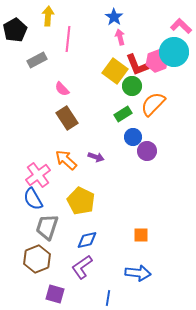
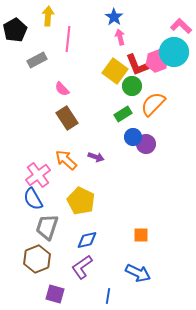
purple circle: moved 1 px left, 7 px up
blue arrow: rotated 20 degrees clockwise
blue line: moved 2 px up
